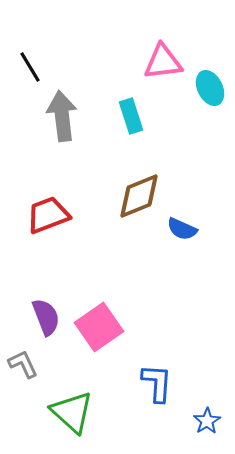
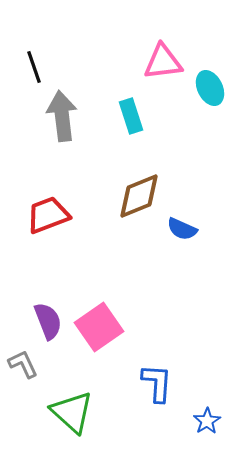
black line: moved 4 px right; rotated 12 degrees clockwise
purple semicircle: moved 2 px right, 4 px down
